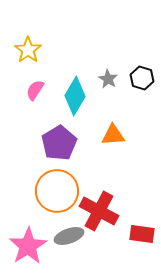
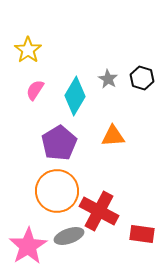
orange triangle: moved 1 px down
